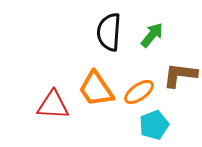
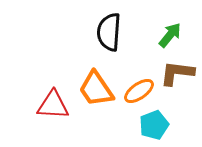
green arrow: moved 18 px right
brown L-shape: moved 3 px left, 2 px up
orange ellipse: moved 1 px up
